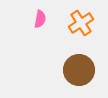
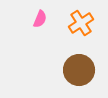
pink semicircle: rotated 12 degrees clockwise
